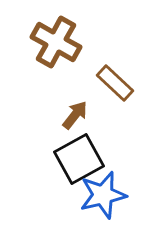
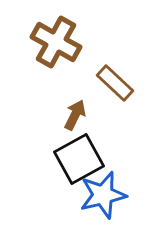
brown arrow: rotated 12 degrees counterclockwise
